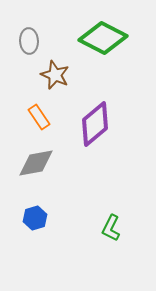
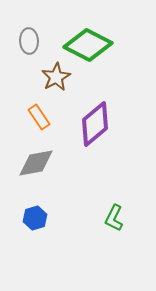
green diamond: moved 15 px left, 7 px down
brown star: moved 1 px right, 2 px down; rotated 20 degrees clockwise
green L-shape: moved 3 px right, 10 px up
